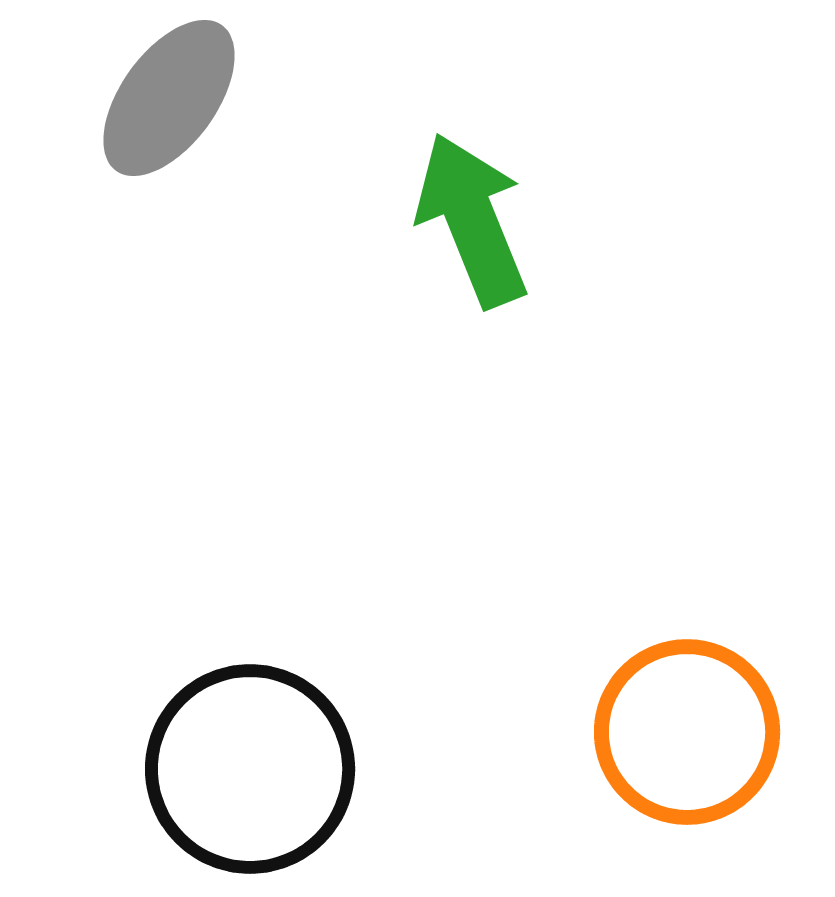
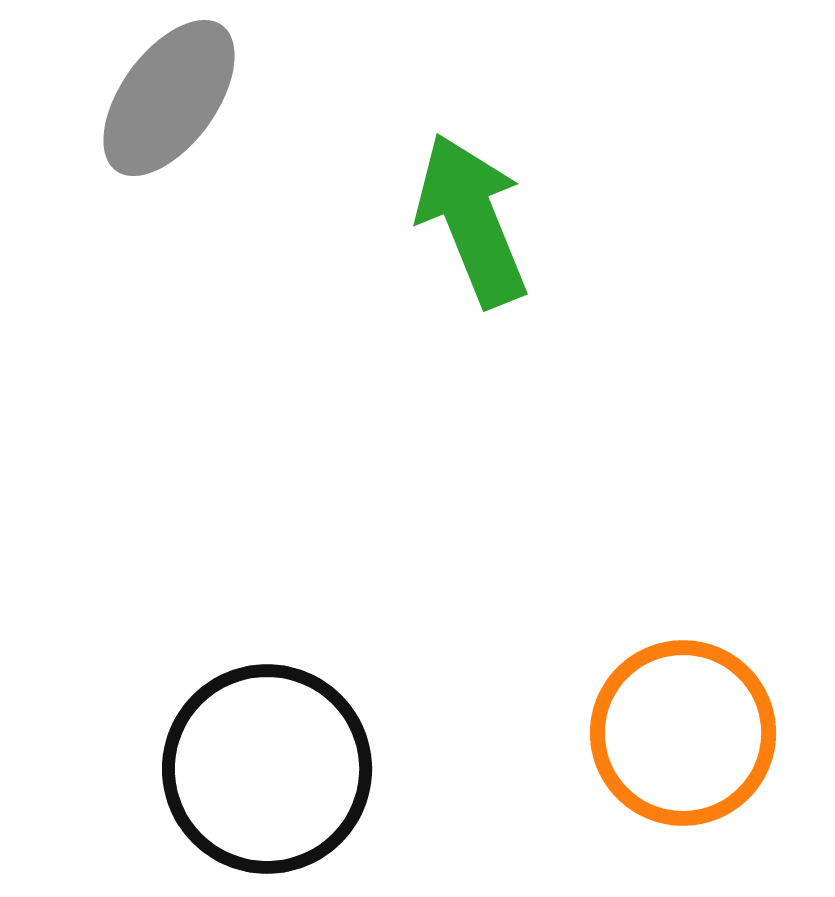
orange circle: moved 4 px left, 1 px down
black circle: moved 17 px right
